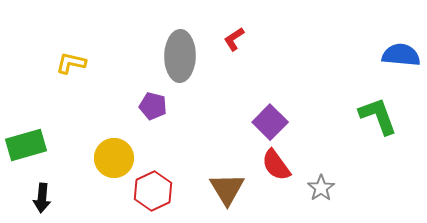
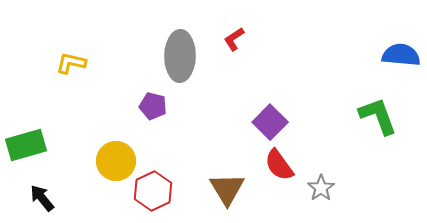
yellow circle: moved 2 px right, 3 px down
red semicircle: moved 3 px right
black arrow: rotated 136 degrees clockwise
